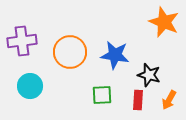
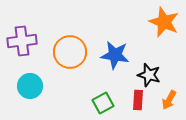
green square: moved 1 px right, 8 px down; rotated 25 degrees counterclockwise
